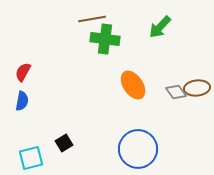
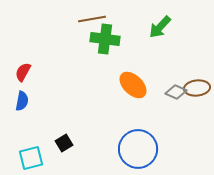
orange ellipse: rotated 12 degrees counterclockwise
gray diamond: rotated 30 degrees counterclockwise
